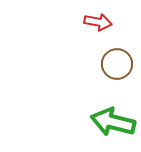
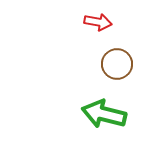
green arrow: moved 9 px left, 8 px up
